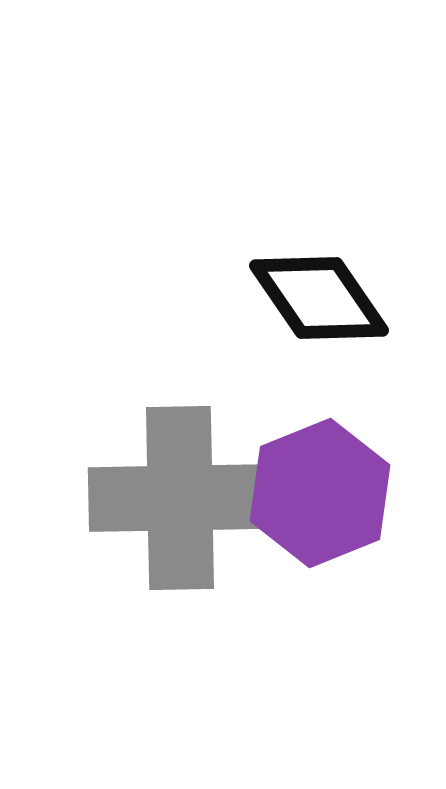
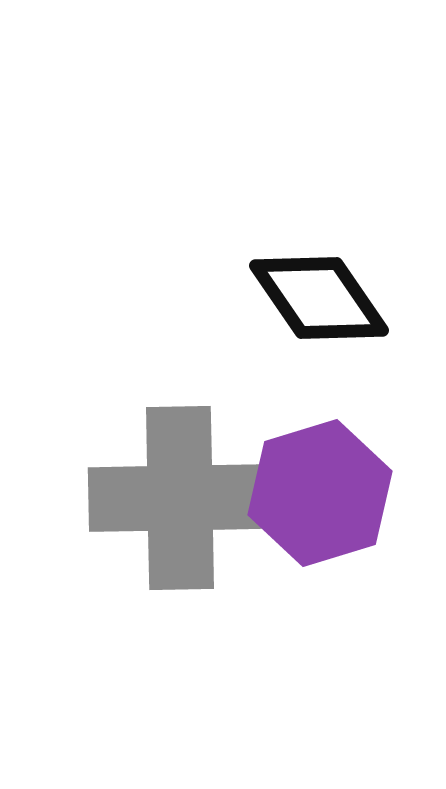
purple hexagon: rotated 5 degrees clockwise
